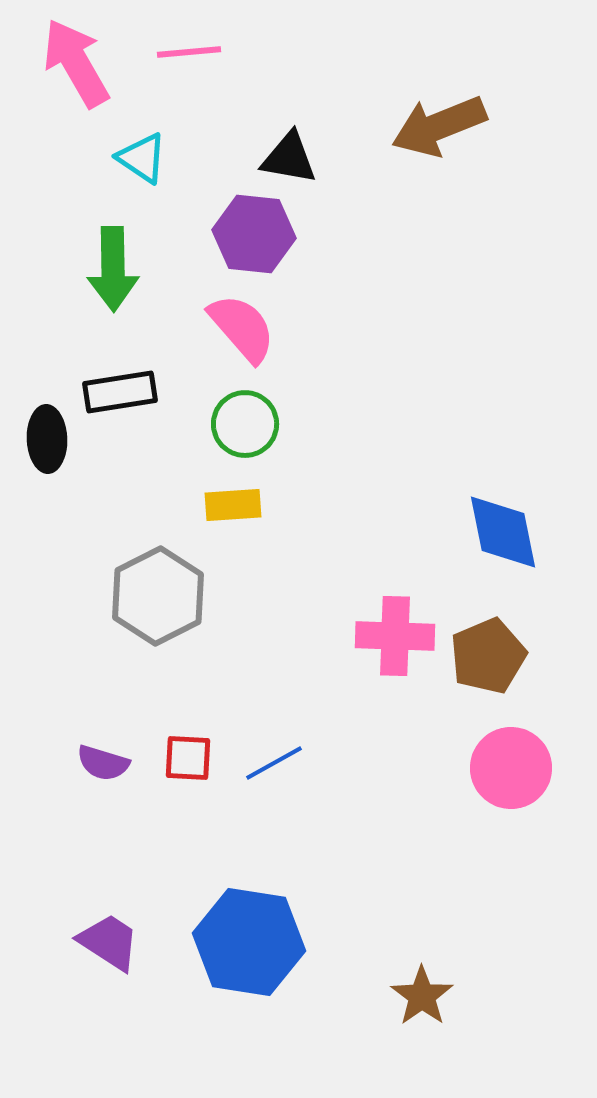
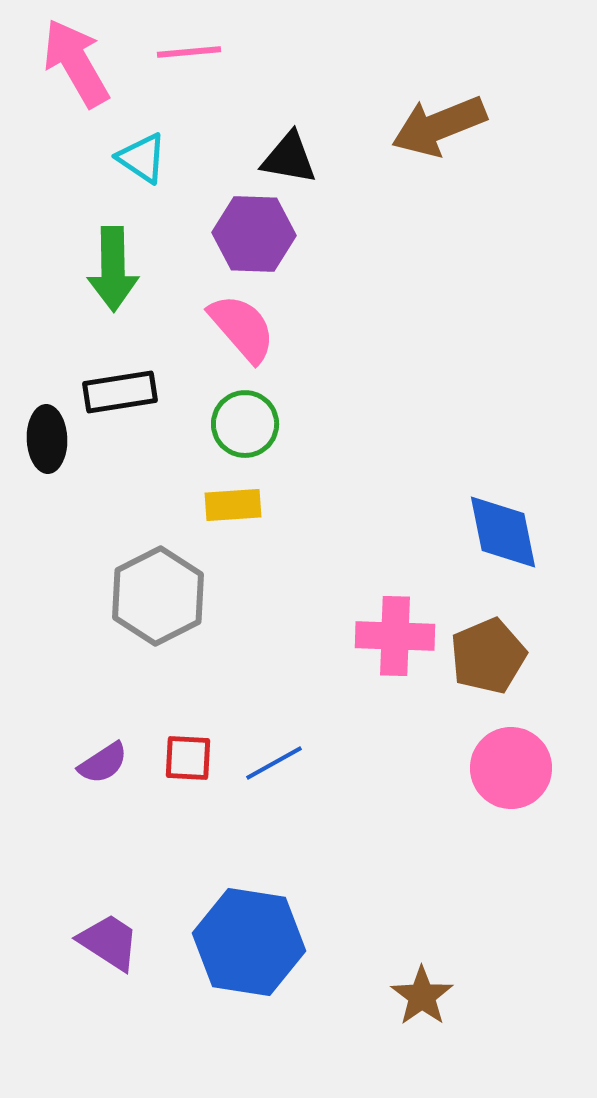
purple hexagon: rotated 4 degrees counterclockwise
purple semicircle: rotated 50 degrees counterclockwise
